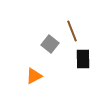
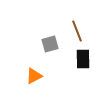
brown line: moved 5 px right
gray square: rotated 36 degrees clockwise
